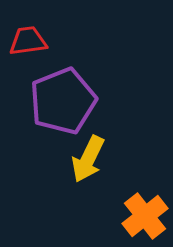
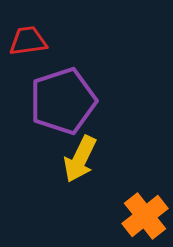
purple pentagon: rotated 4 degrees clockwise
yellow arrow: moved 8 px left
